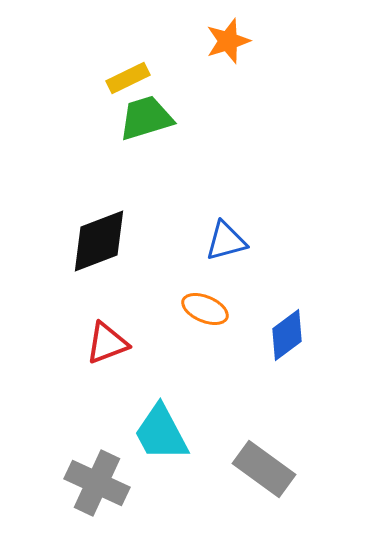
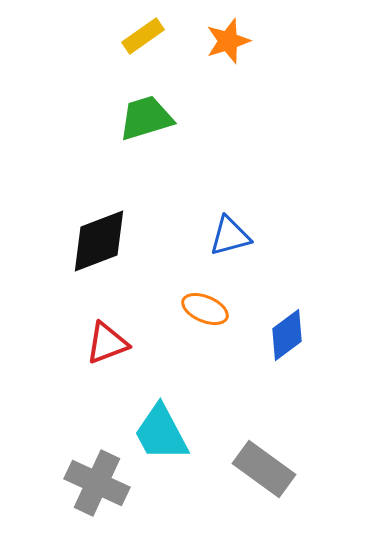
yellow rectangle: moved 15 px right, 42 px up; rotated 9 degrees counterclockwise
blue triangle: moved 4 px right, 5 px up
